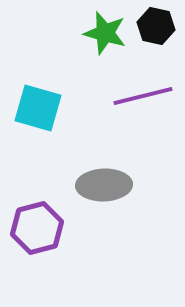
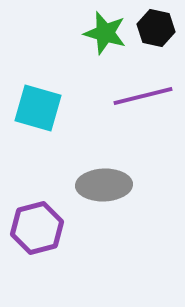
black hexagon: moved 2 px down
